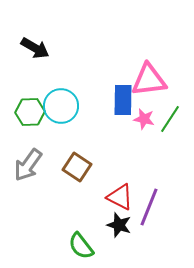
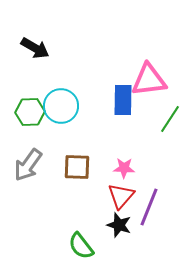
pink star: moved 20 px left, 49 px down; rotated 10 degrees counterclockwise
brown square: rotated 32 degrees counterclockwise
red triangle: moved 1 px right, 1 px up; rotated 44 degrees clockwise
